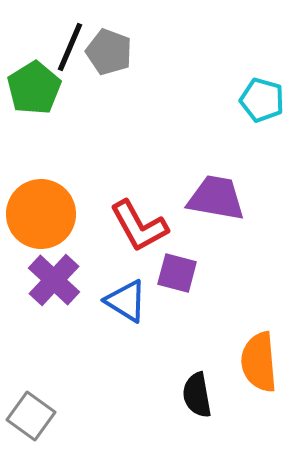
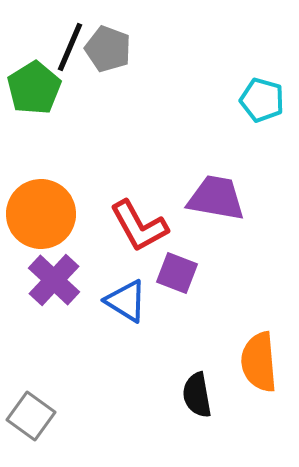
gray pentagon: moved 1 px left, 3 px up
purple square: rotated 6 degrees clockwise
